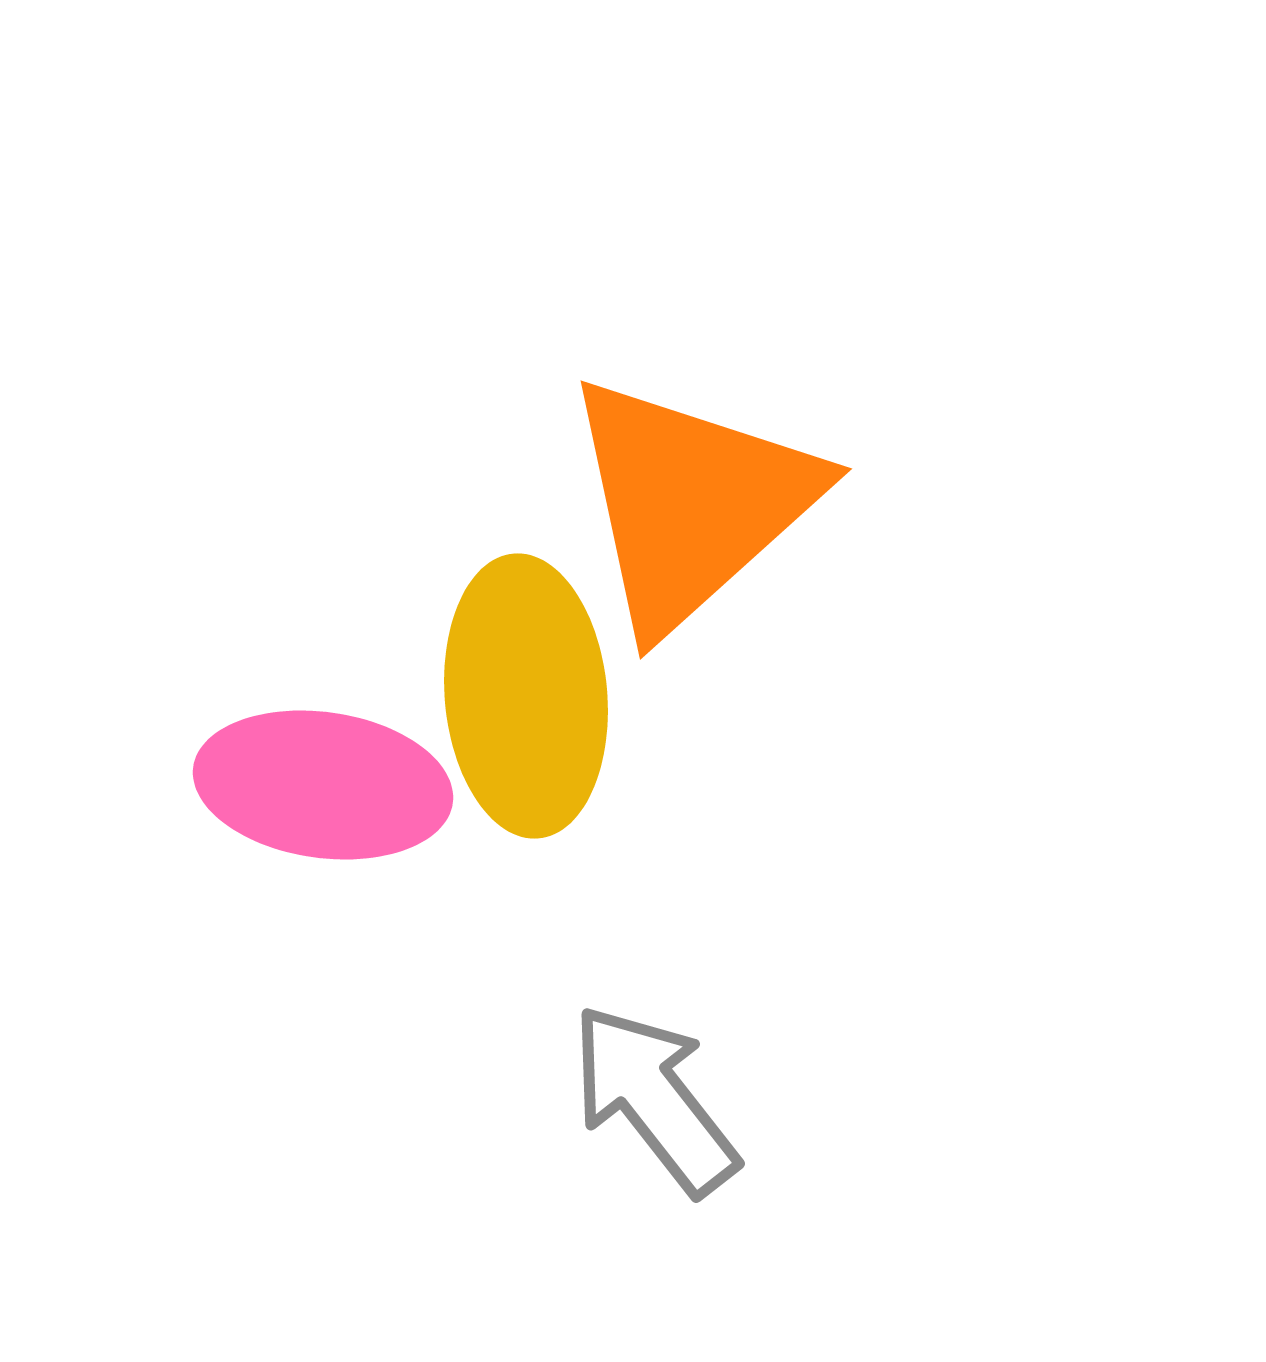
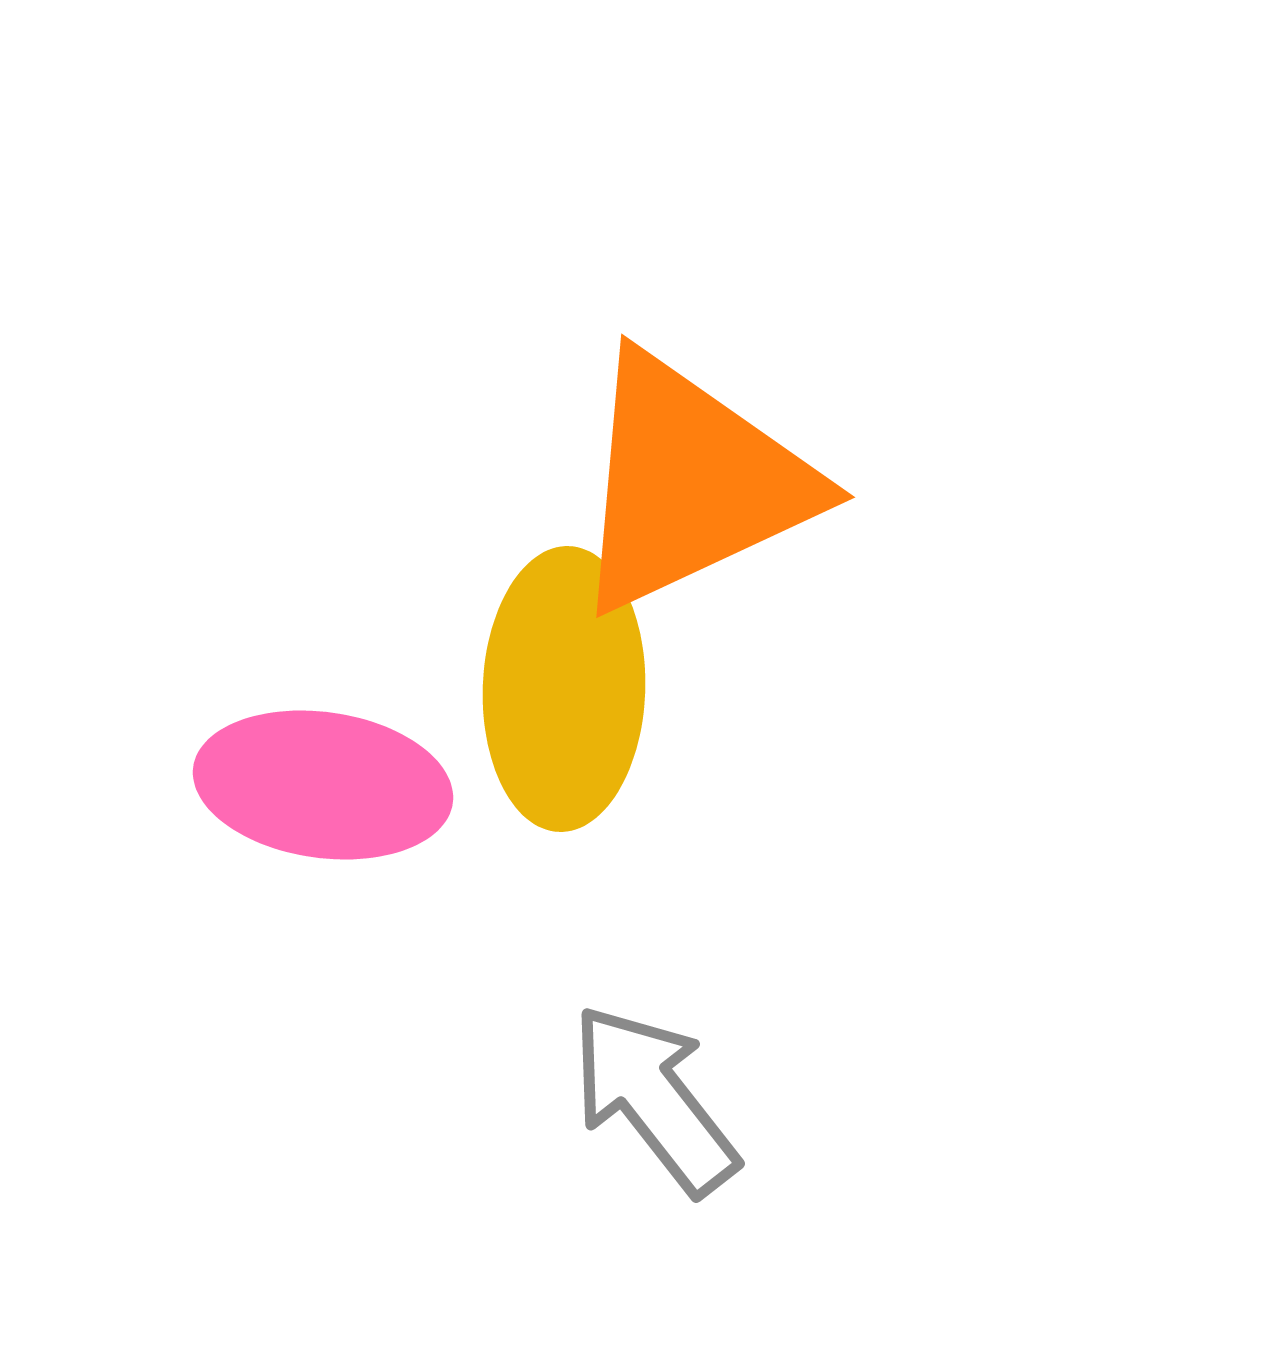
orange triangle: moved 20 px up; rotated 17 degrees clockwise
yellow ellipse: moved 38 px right, 7 px up; rotated 7 degrees clockwise
